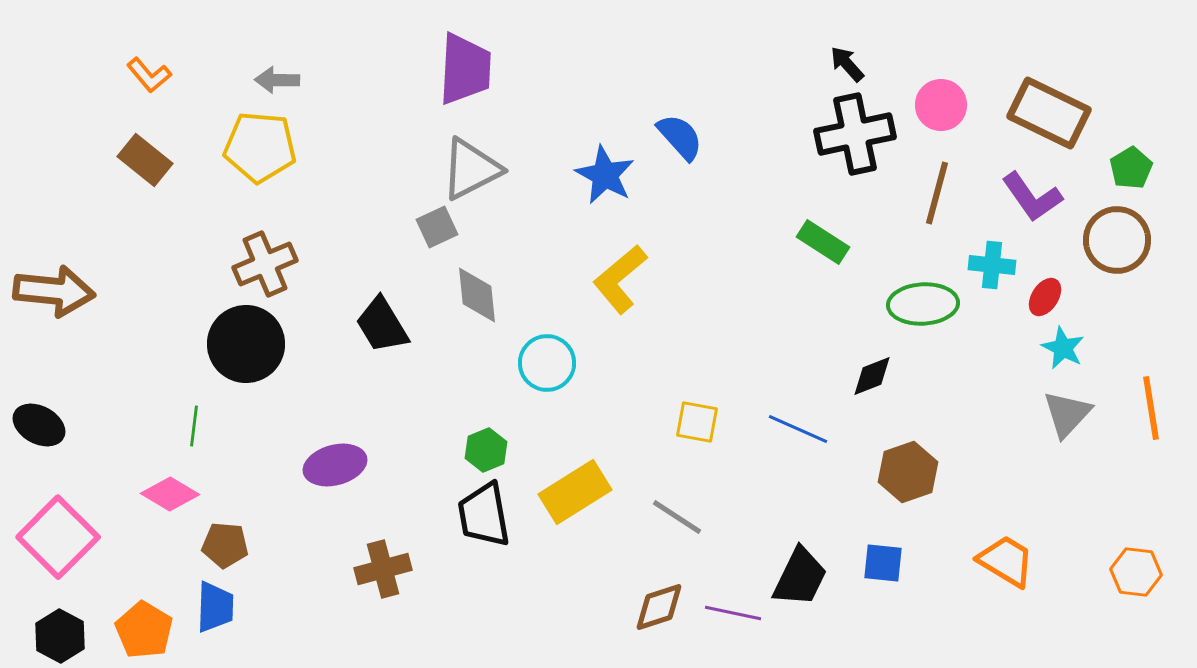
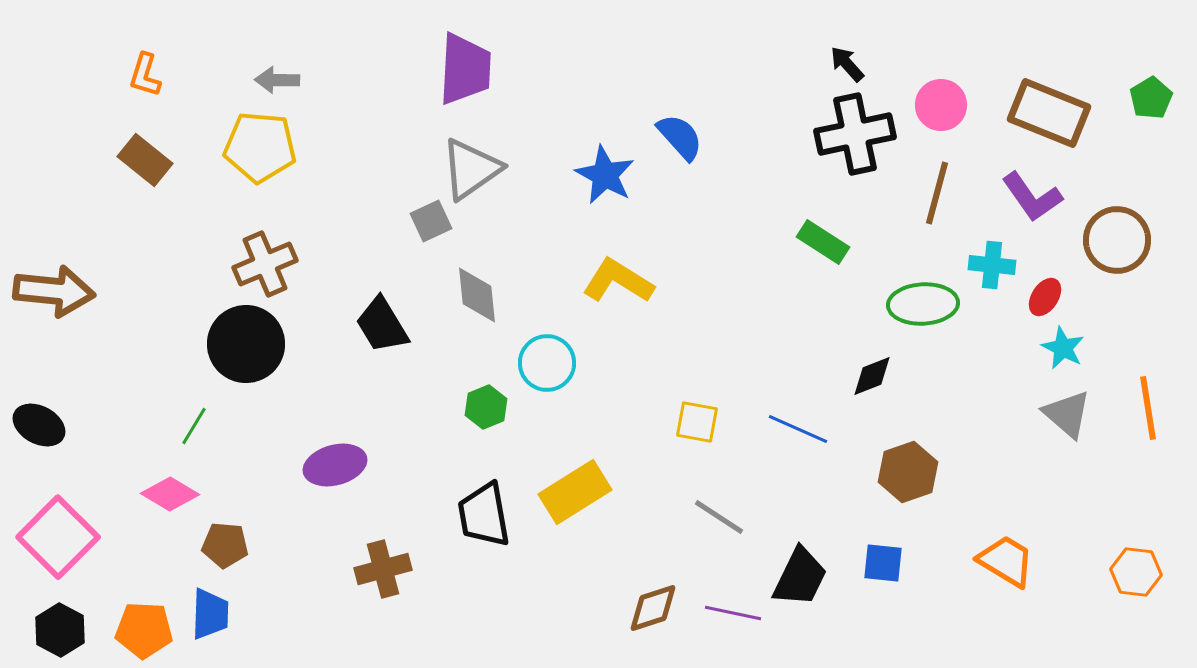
orange L-shape at (149, 75): moved 4 px left; rotated 57 degrees clockwise
brown rectangle at (1049, 113): rotated 4 degrees counterclockwise
green pentagon at (1131, 168): moved 20 px right, 70 px up
gray triangle at (471, 169): rotated 8 degrees counterclockwise
gray square at (437, 227): moved 6 px left, 6 px up
yellow L-shape at (620, 279): moved 2 px left, 2 px down; rotated 72 degrees clockwise
orange line at (1151, 408): moved 3 px left
gray triangle at (1067, 414): rotated 32 degrees counterclockwise
green line at (194, 426): rotated 24 degrees clockwise
green hexagon at (486, 450): moved 43 px up
gray line at (677, 517): moved 42 px right
blue trapezoid at (215, 607): moved 5 px left, 7 px down
brown diamond at (659, 607): moved 6 px left, 1 px down
orange pentagon at (144, 630): rotated 28 degrees counterclockwise
black hexagon at (60, 636): moved 6 px up
